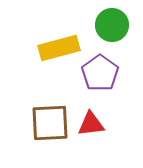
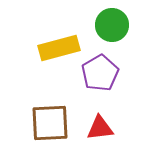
purple pentagon: rotated 6 degrees clockwise
red triangle: moved 9 px right, 4 px down
